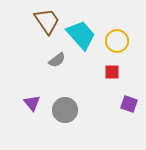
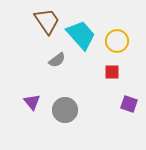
purple triangle: moved 1 px up
